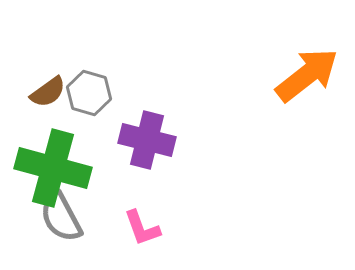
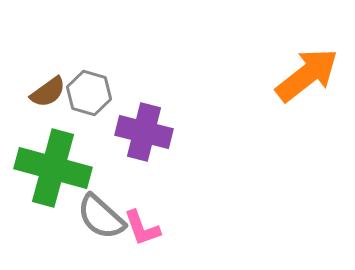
purple cross: moved 3 px left, 8 px up
gray semicircle: moved 40 px right; rotated 20 degrees counterclockwise
